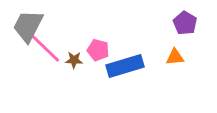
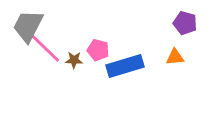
purple pentagon: rotated 15 degrees counterclockwise
